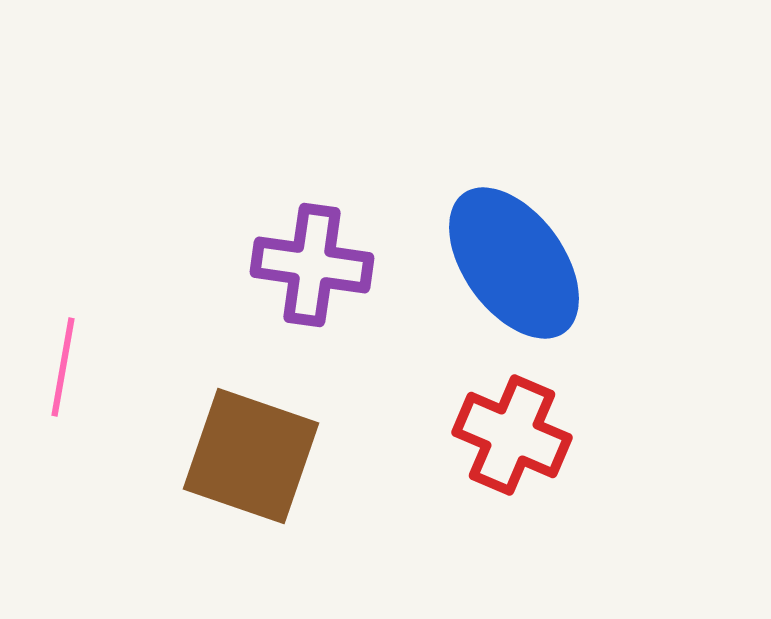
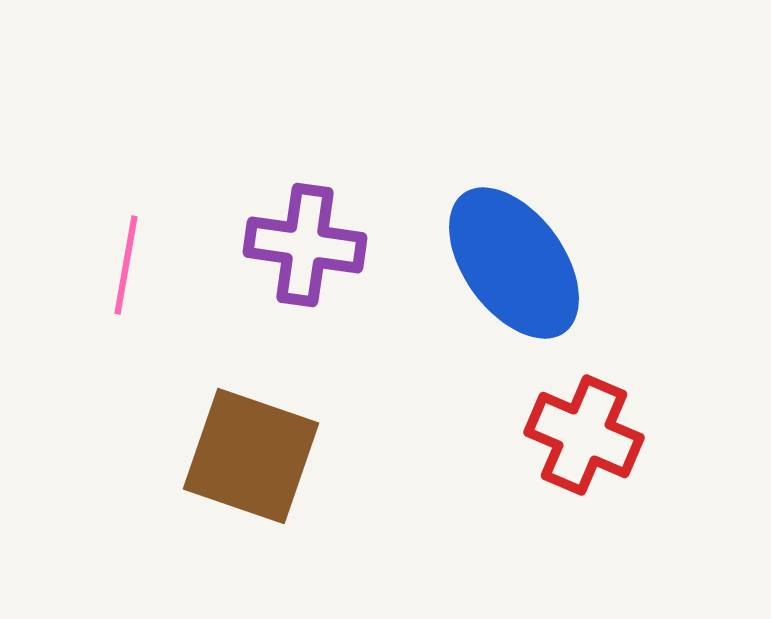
purple cross: moved 7 px left, 20 px up
pink line: moved 63 px right, 102 px up
red cross: moved 72 px right
